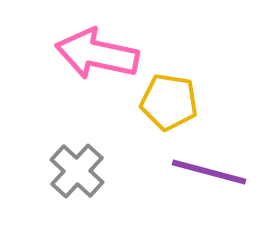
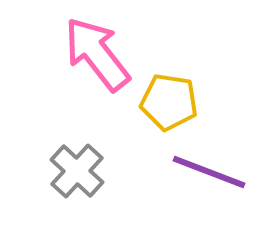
pink arrow: rotated 40 degrees clockwise
purple line: rotated 6 degrees clockwise
